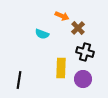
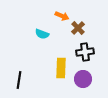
black cross: rotated 24 degrees counterclockwise
